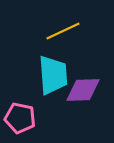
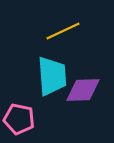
cyan trapezoid: moved 1 px left, 1 px down
pink pentagon: moved 1 px left, 1 px down
